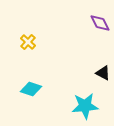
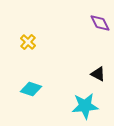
black triangle: moved 5 px left, 1 px down
